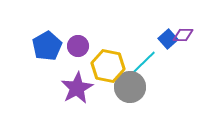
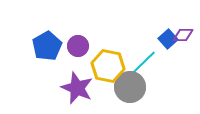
purple star: rotated 20 degrees counterclockwise
